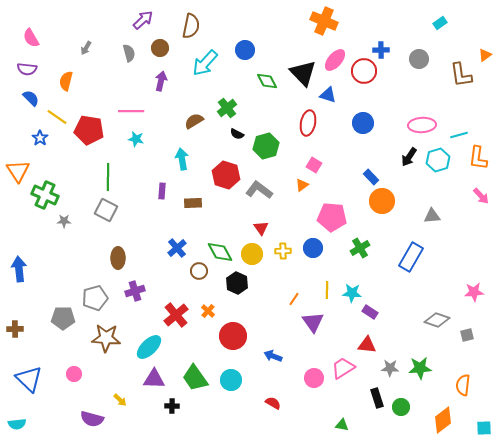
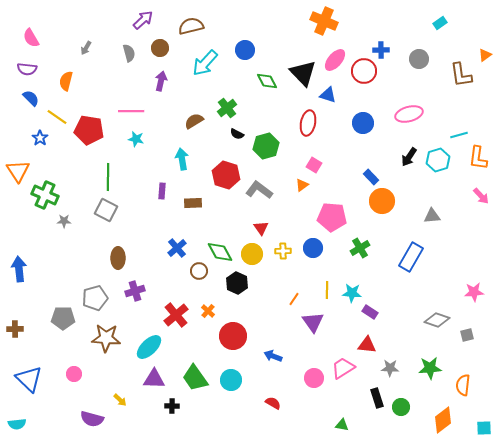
brown semicircle at (191, 26): rotated 115 degrees counterclockwise
pink ellipse at (422, 125): moved 13 px left, 11 px up; rotated 12 degrees counterclockwise
green star at (420, 368): moved 10 px right
